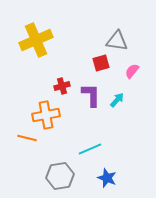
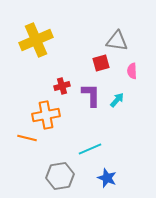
pink semicircle: rotated 42 degrees counterclockwise
